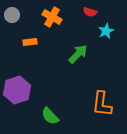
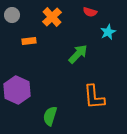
orange cross: rotated 18 degrees clockwise
cyan star: moved 2 px right, 1 px down
orange rectangle: moved 1 px left, 1 px up
purple hexagon: rotated 16 degrees counterclockwise
orange L-shape: moved 8 px left, 7 px up; rotated 12 degrees counterclockwise
green semicircle: rotated 60 degrees clockwise
